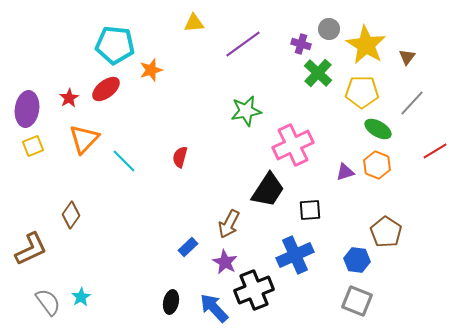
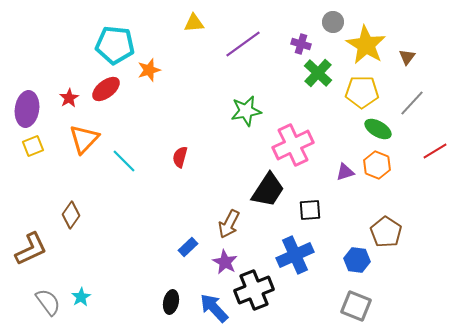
gray circle: moved 4 px right, 7 px up
orange star: moved 2 px left
gray square: moved 1 px left, 5 px down
